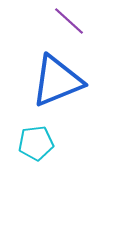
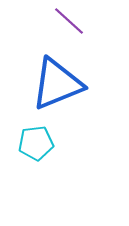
blue triangle: moved 3 px down
